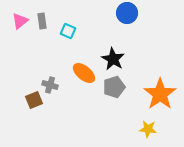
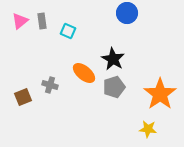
brown square: moved 11 px left, 3 px up
